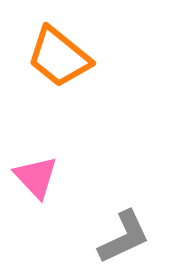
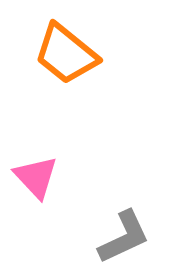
orange trapezoid: moved 7 px right, 3 px up
